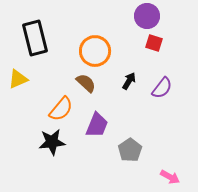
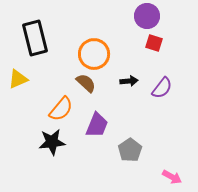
orange circle: moved 1 px left, 3 px down
black arrow: rotated 54 degrees clockwise
pink arrow: moved 2 px right
